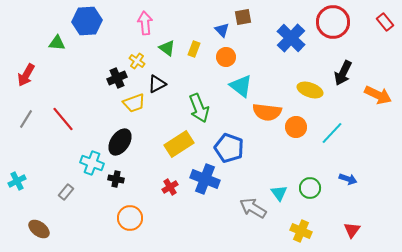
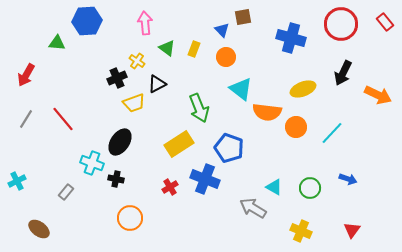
red circle at (333, 22): moved 8 px right, 2 px down
blue cross at (291, 38): rotated 28 degrees counterclockwise
cyan triangle at (241, 86): moved 3 px down
yellow ellipse at (310, 90): moved 7 px left, 1 px up; rotated 40 degrees counterclockwise
cyan triangle at (279, 193): moved 5 px left, 6 px up; rotated 24 degrees counterclockwise
